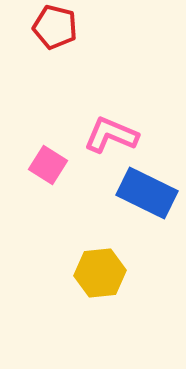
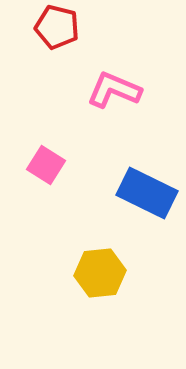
red pentagon: moved 2 px right
pink L-shape: moved 3 px right, 45 px up
pink square: moved 2 px left
